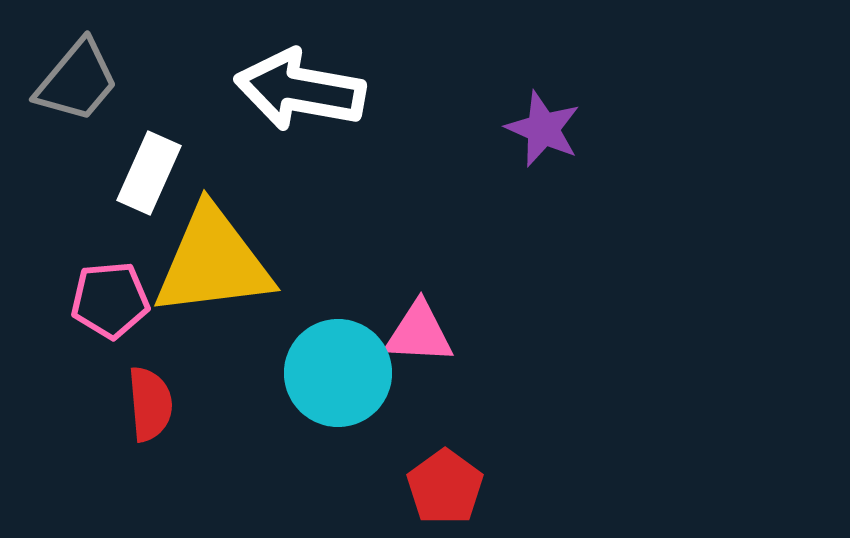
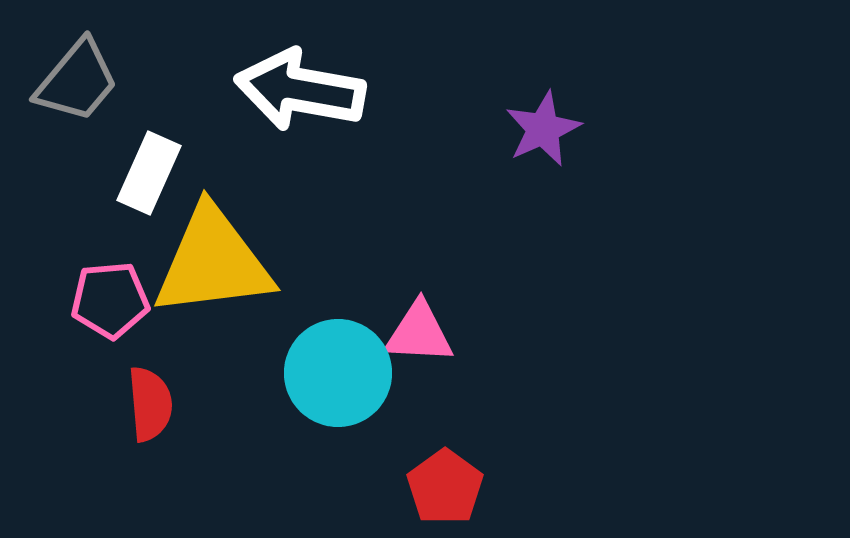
purple star: rotated 24 degrees clockwise
